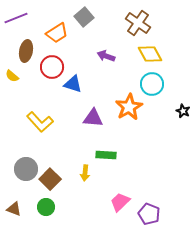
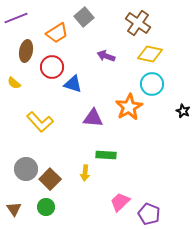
yellow diamond: rotated 50 degrees counterclockwise
yellow semicircle: moved 2 px right, 7 px down
brown triangle: rotated 35 degrees clockwise
